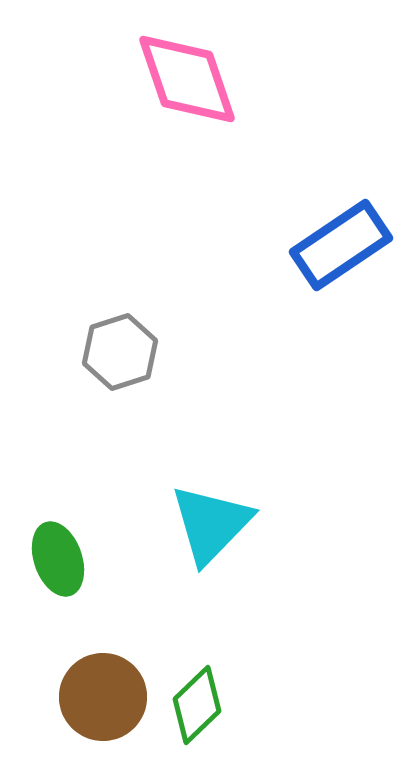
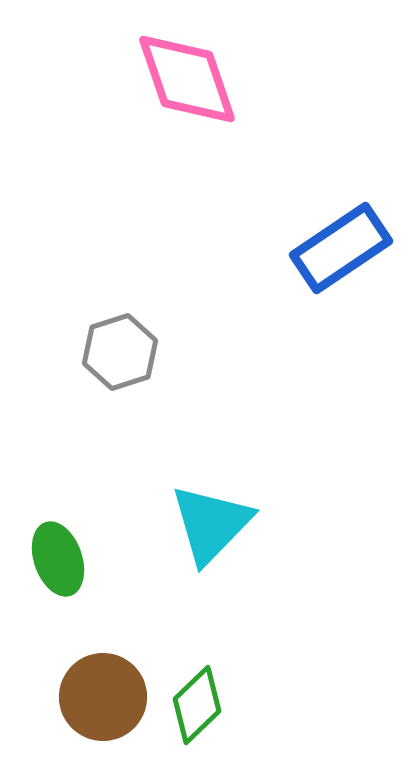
blue rectangle: moved 3 px down
